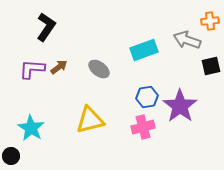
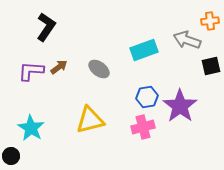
purple L-shape: moved 1 px left, 2 px down
